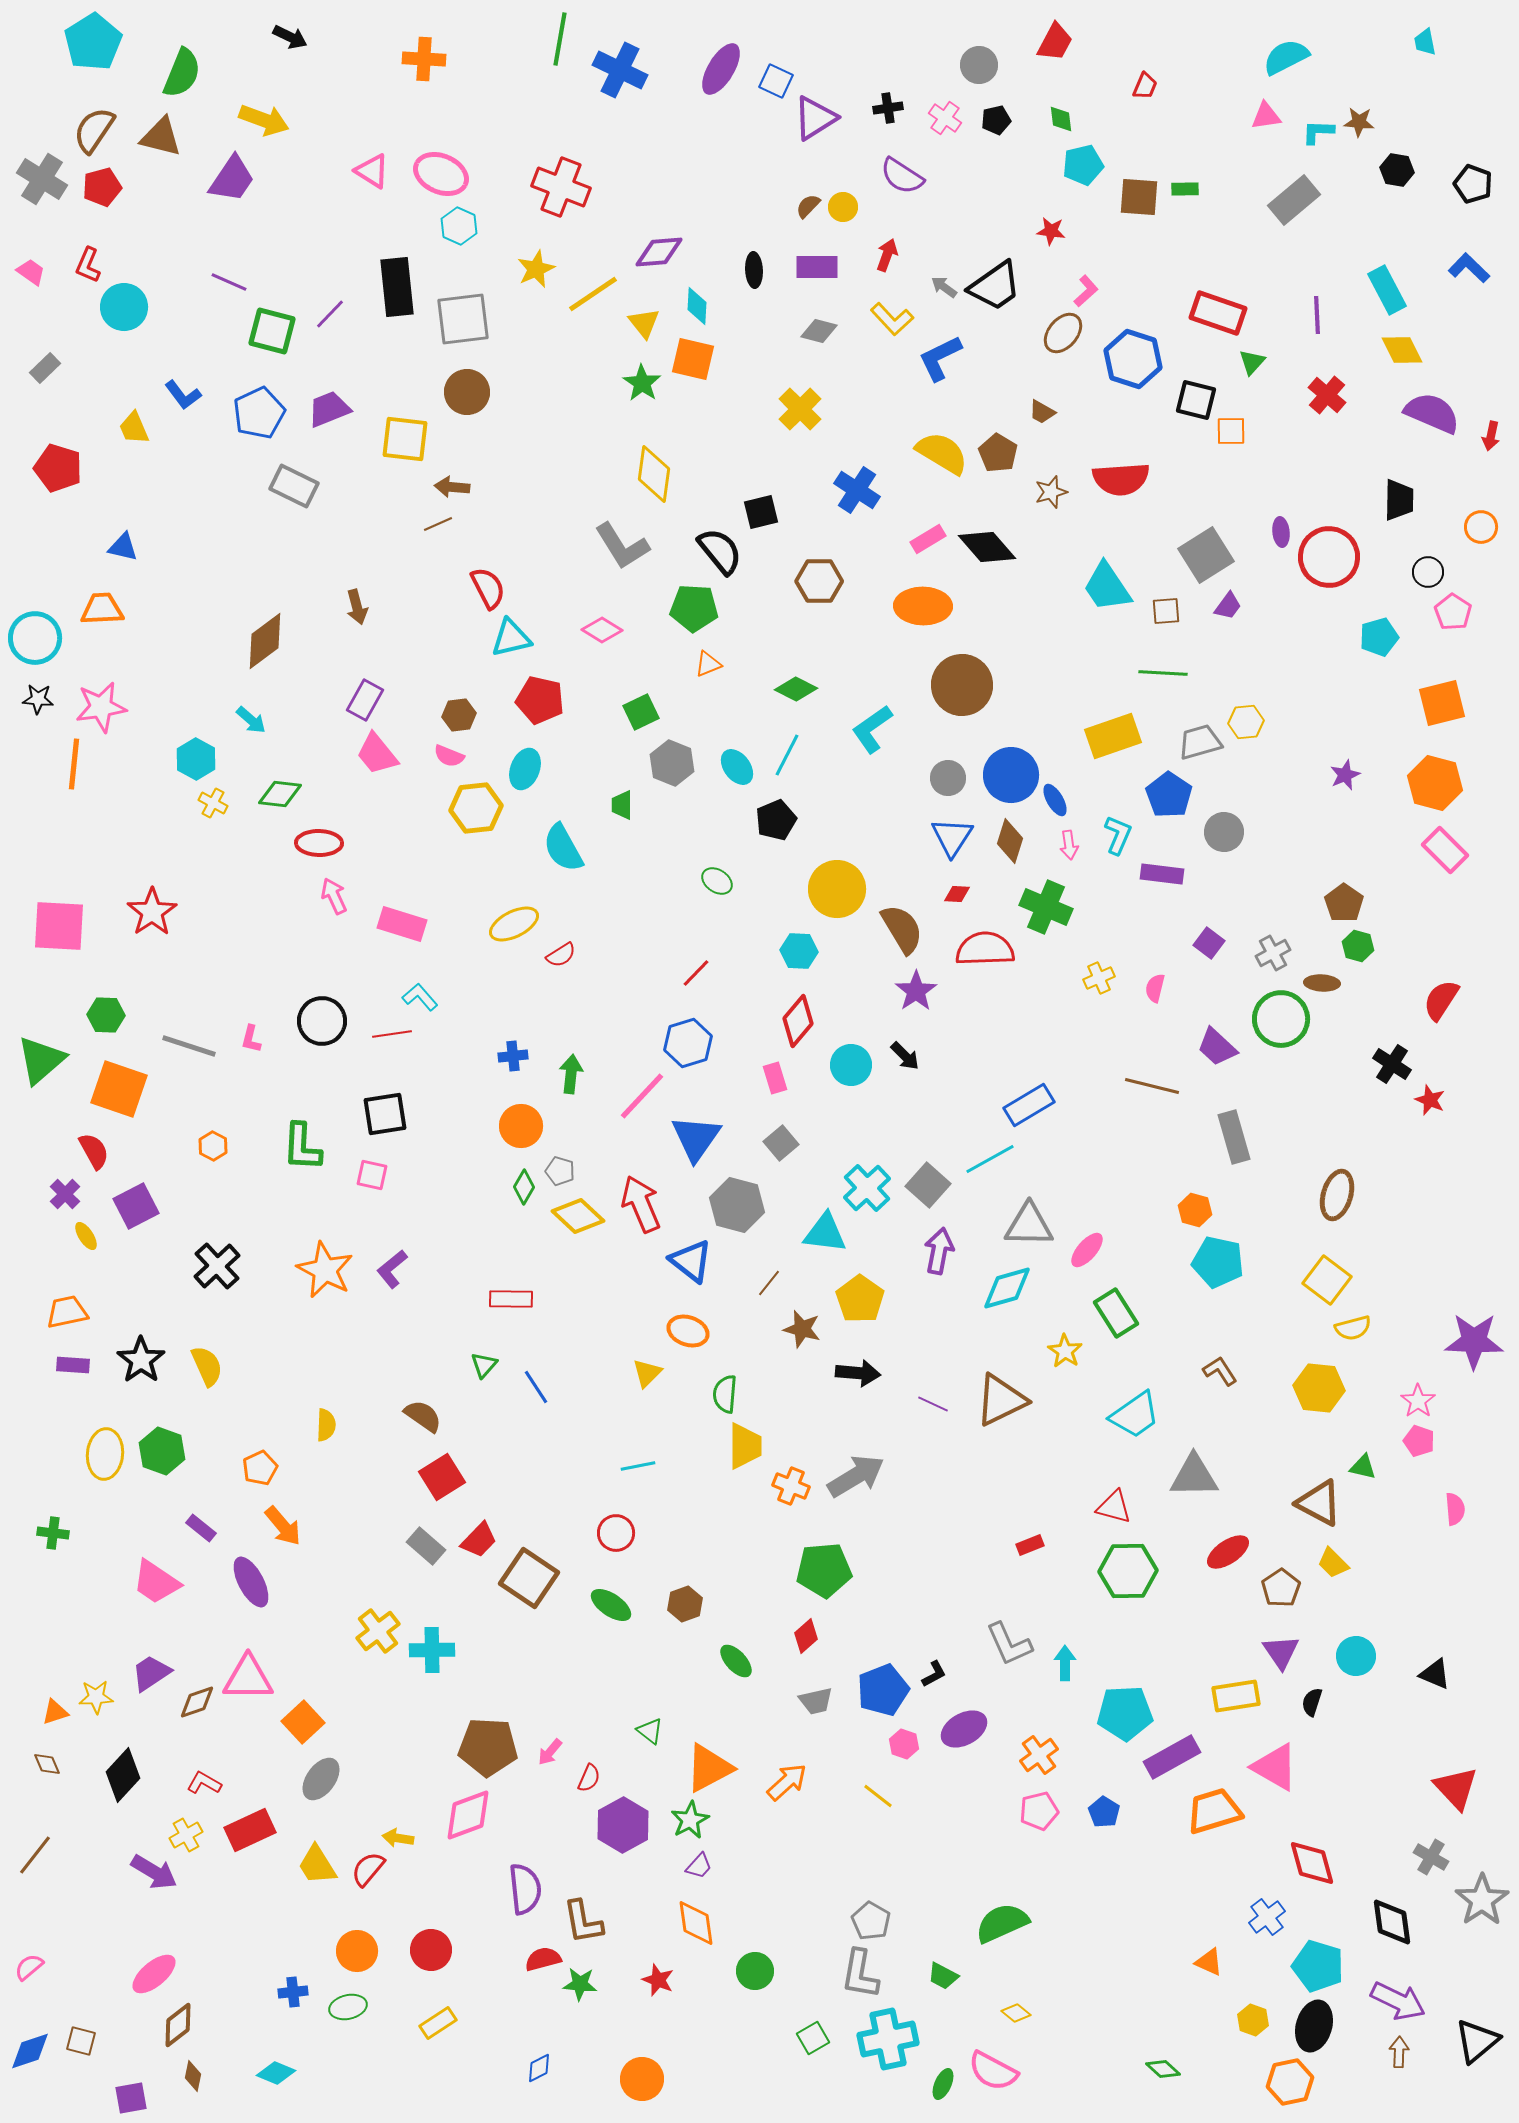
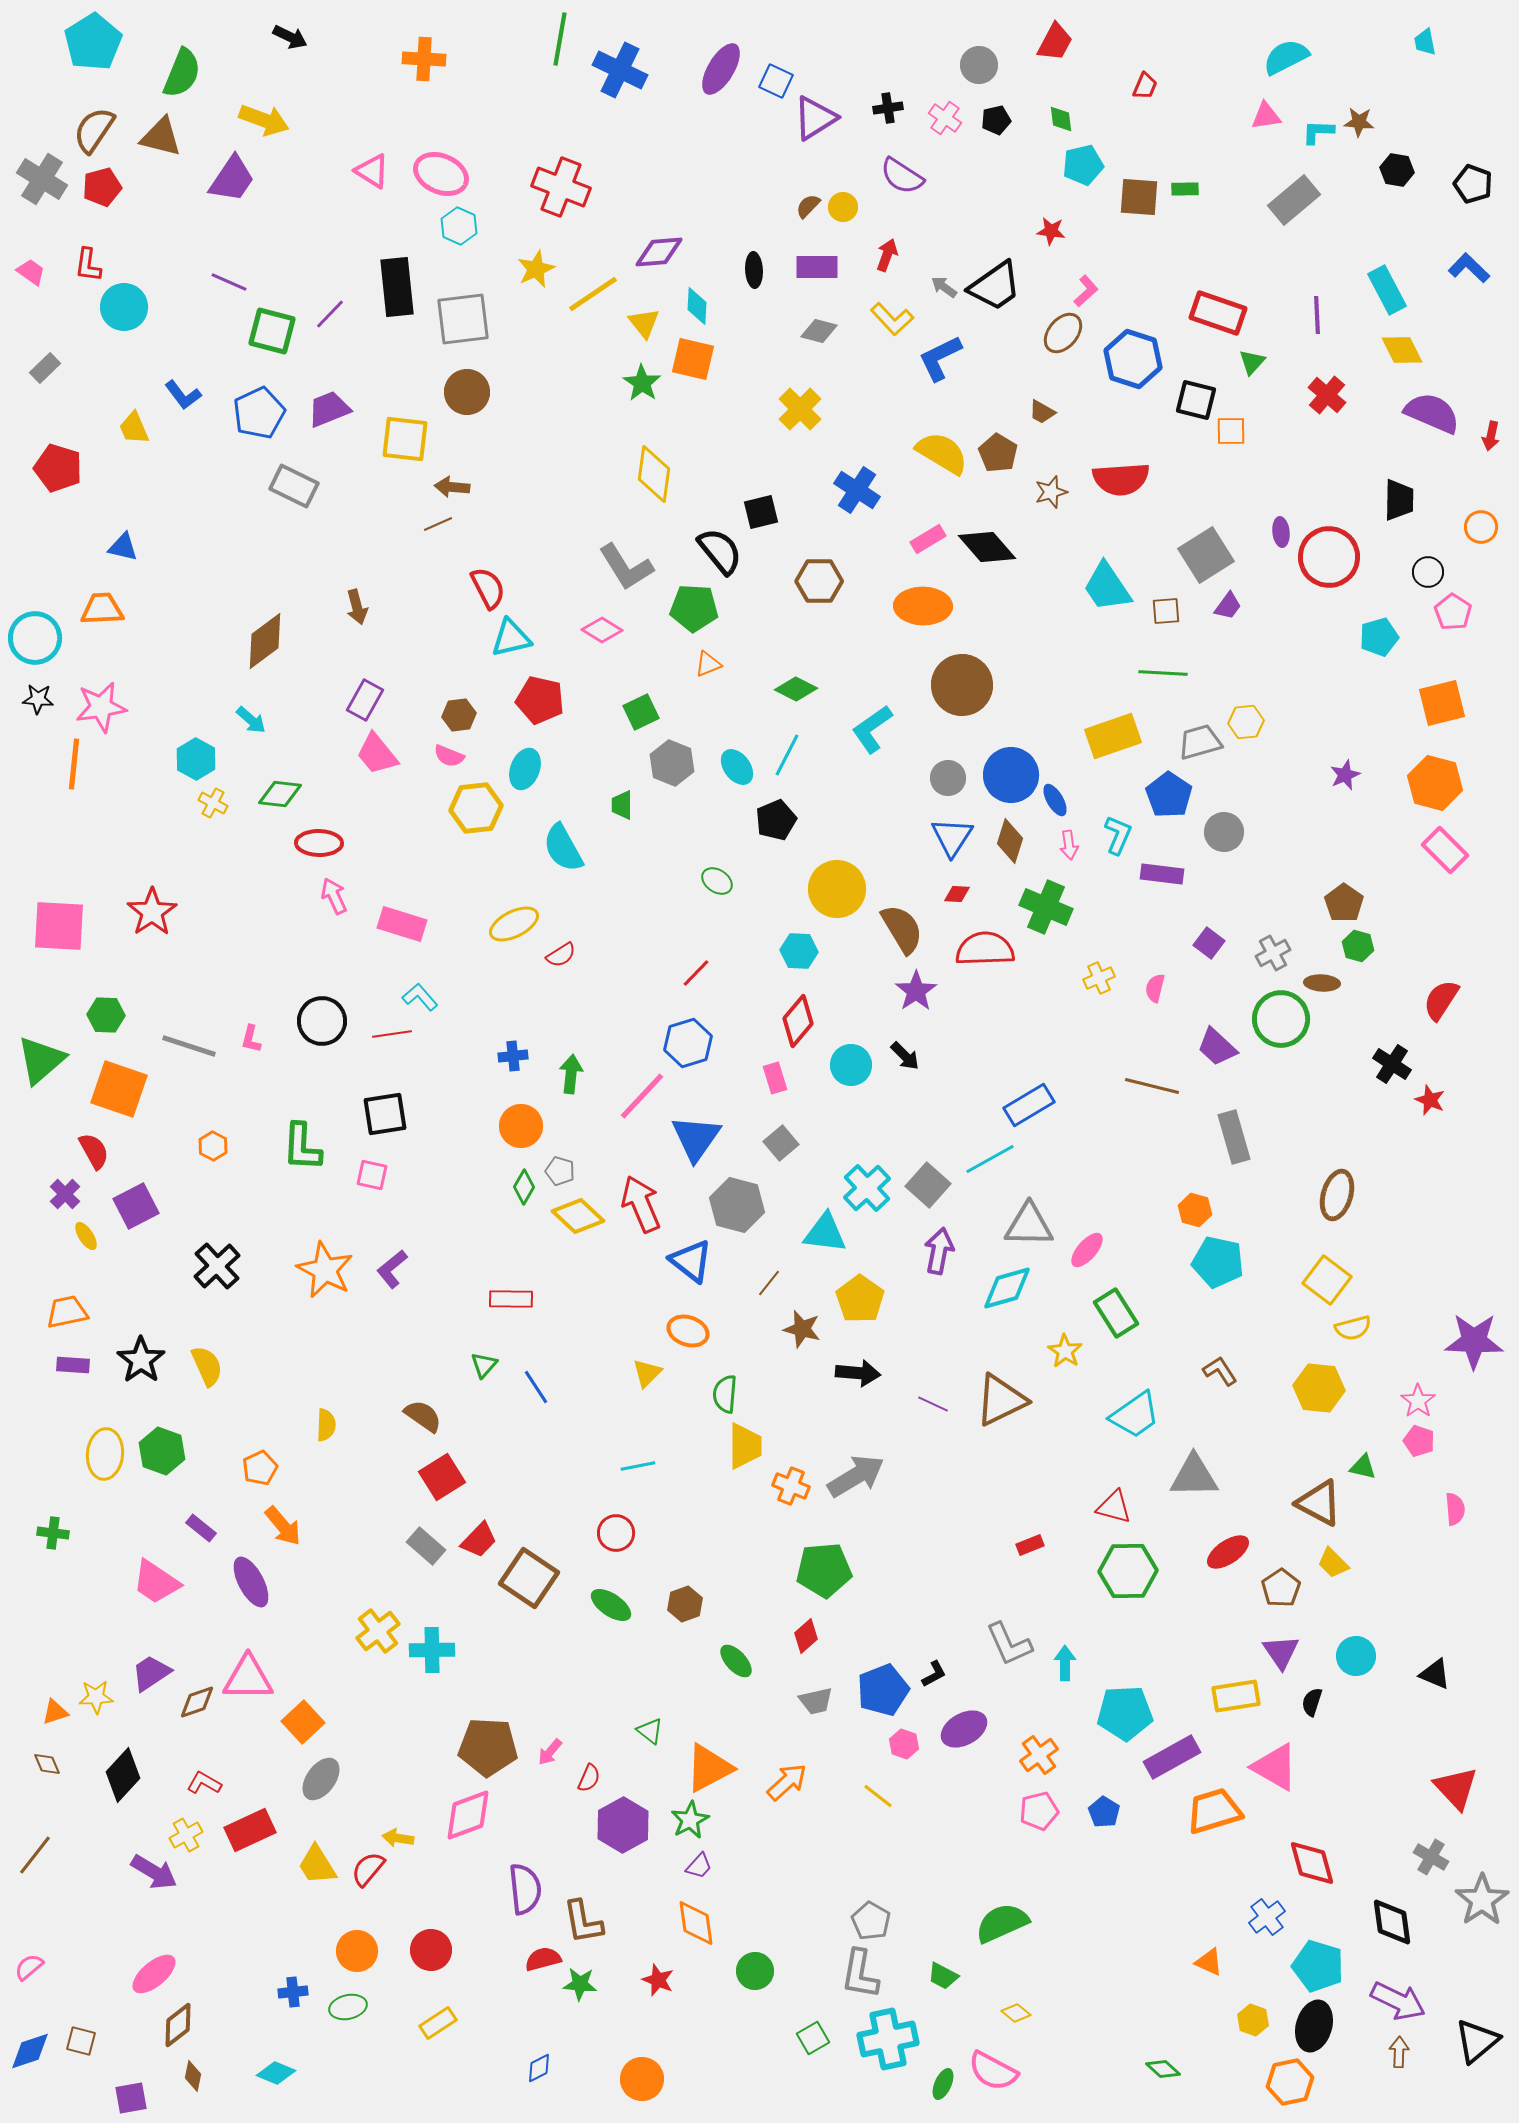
red L-shape at (88, 265): rotated 15 degrees counterclockwise
gray L-shape at (622, 546): moved 4 px right, 21 px down
